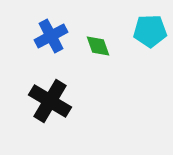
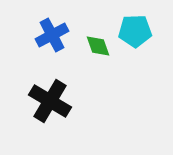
cyan pentagon: moved 15 px left
blue cross: moved 1 px right, 1 px up
